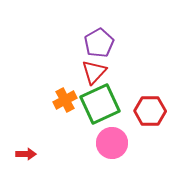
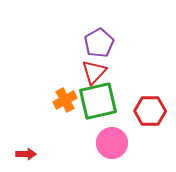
green square: moved 2 px left, 3 px up; rotated 12 degrees clockwise
